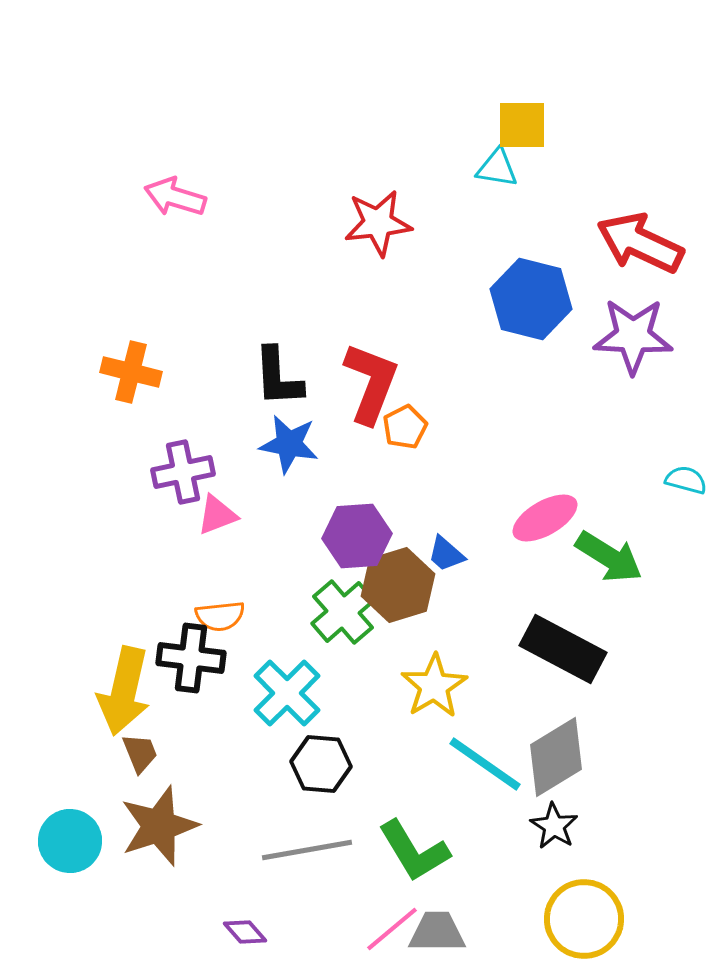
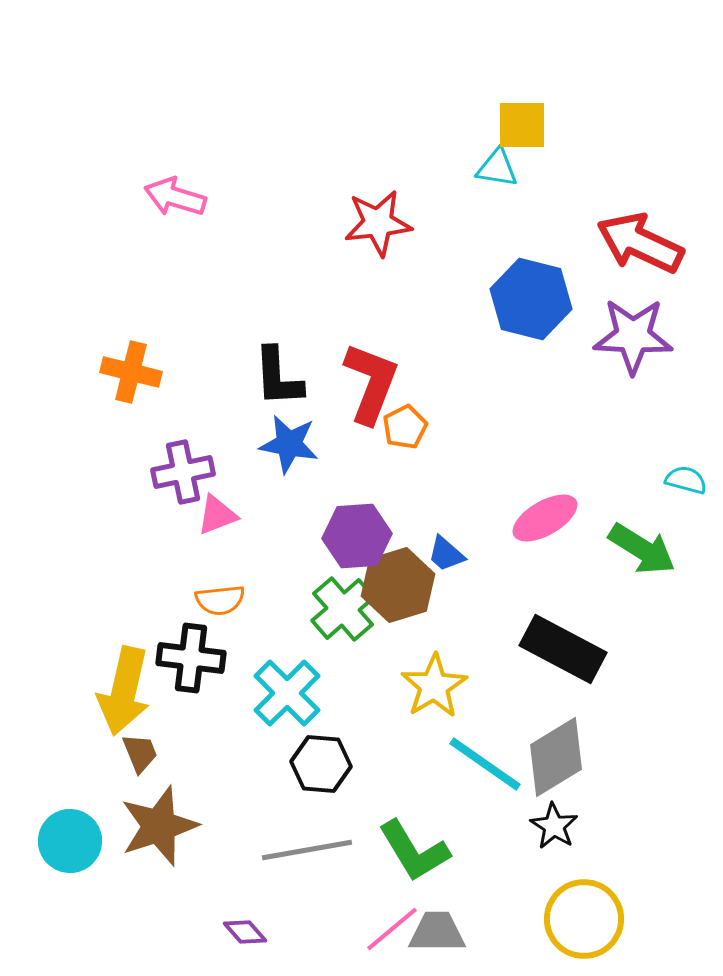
green arrow: moved 33 px right, 8 px up
green cross: moved 3 px up
orange semicircle: moved 16 px up
